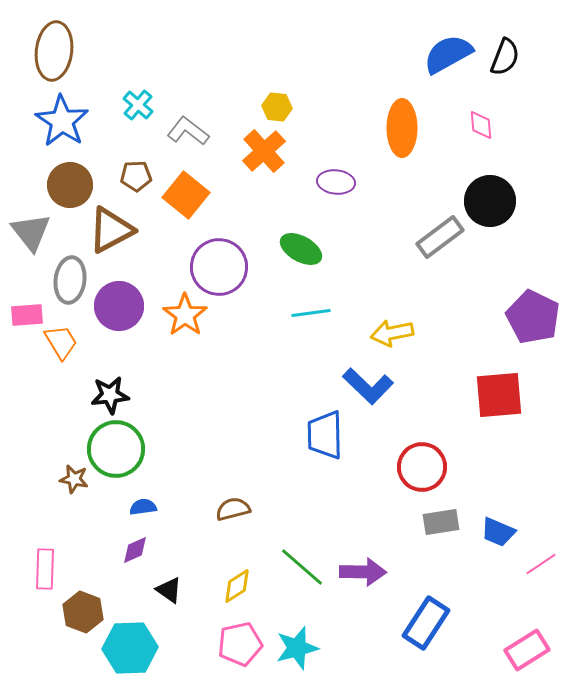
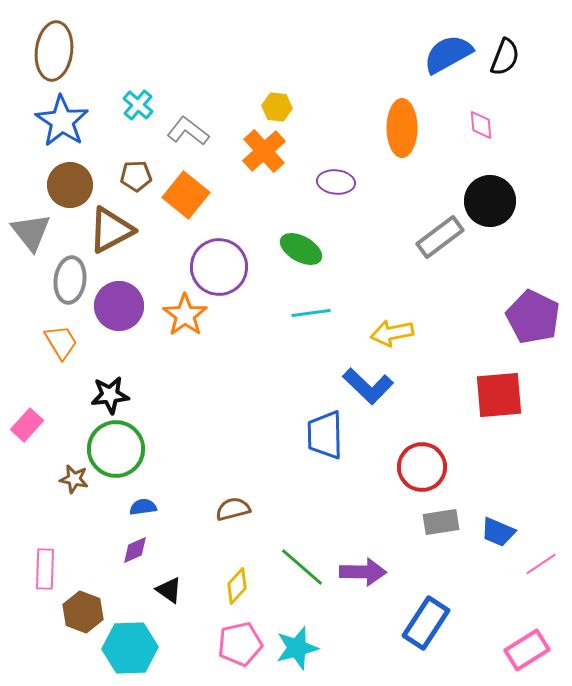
pink rectangle at (27, 315): moved 110 px down; rotated 44 degrees counterclockwise
yellow diamond at (237, 586): rotated 15 degrees counterclockwise
